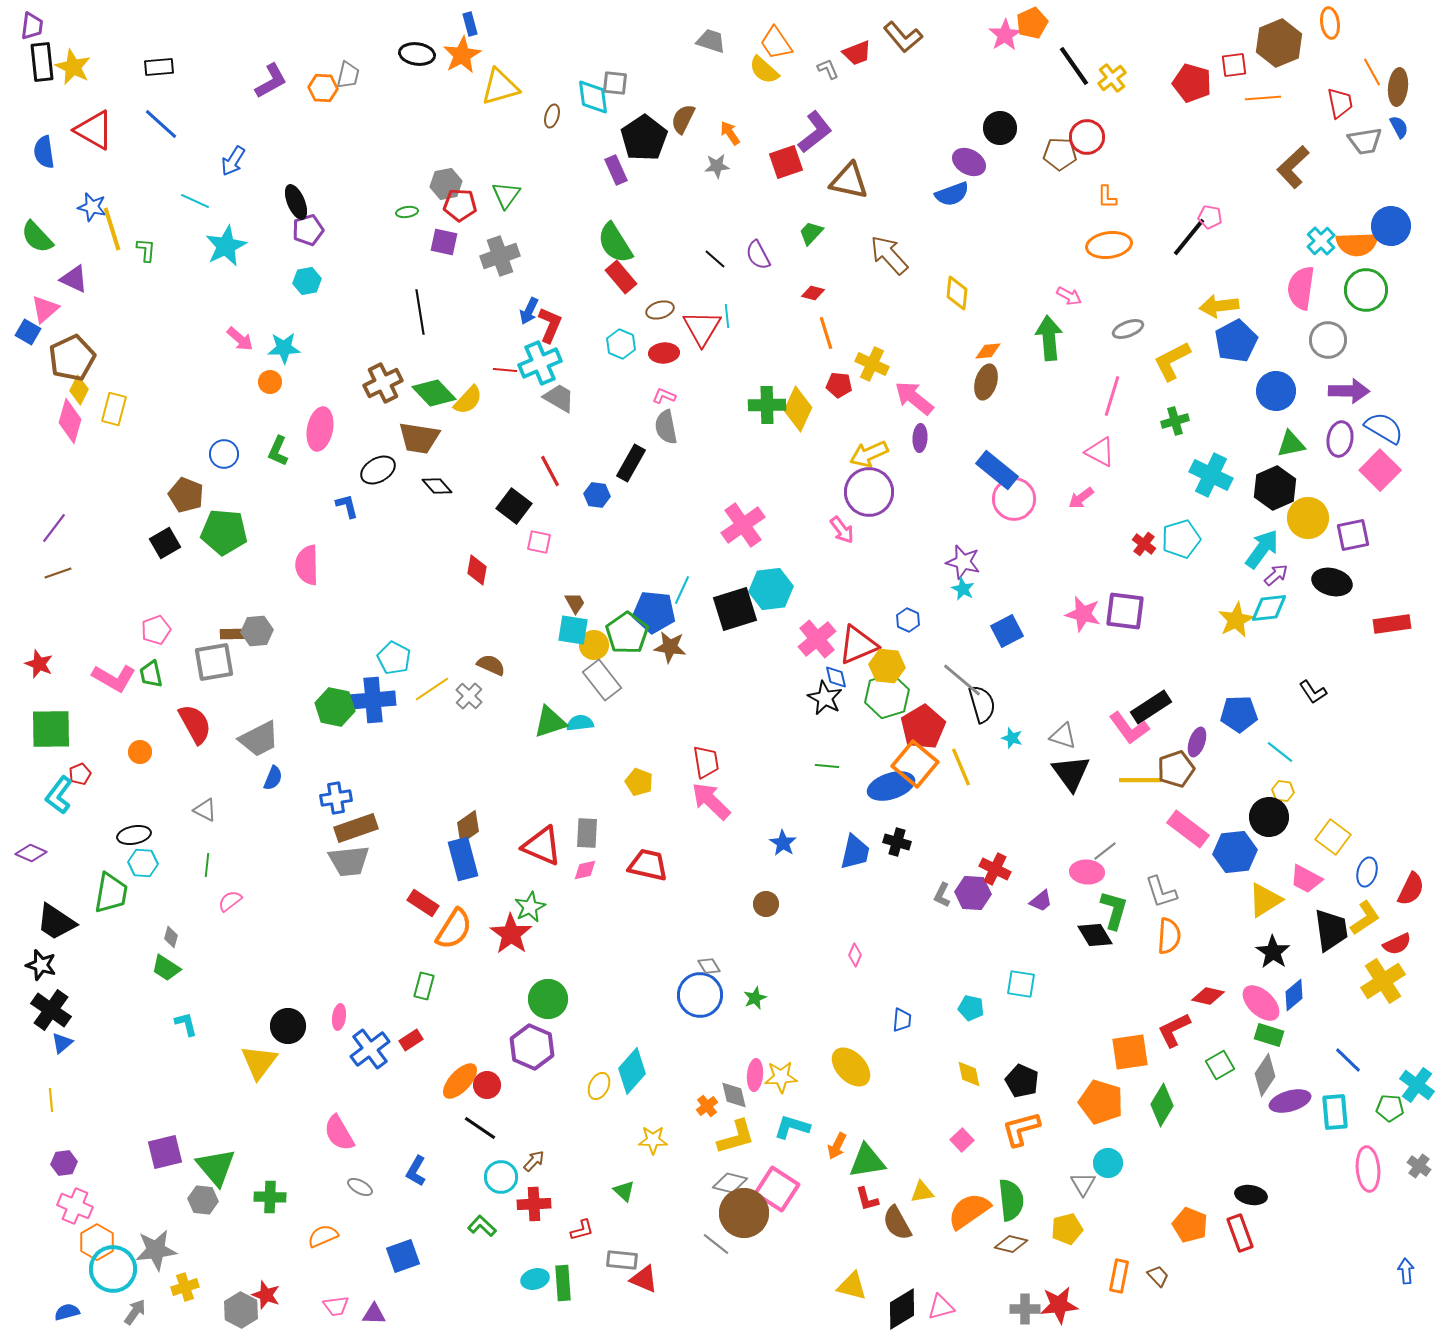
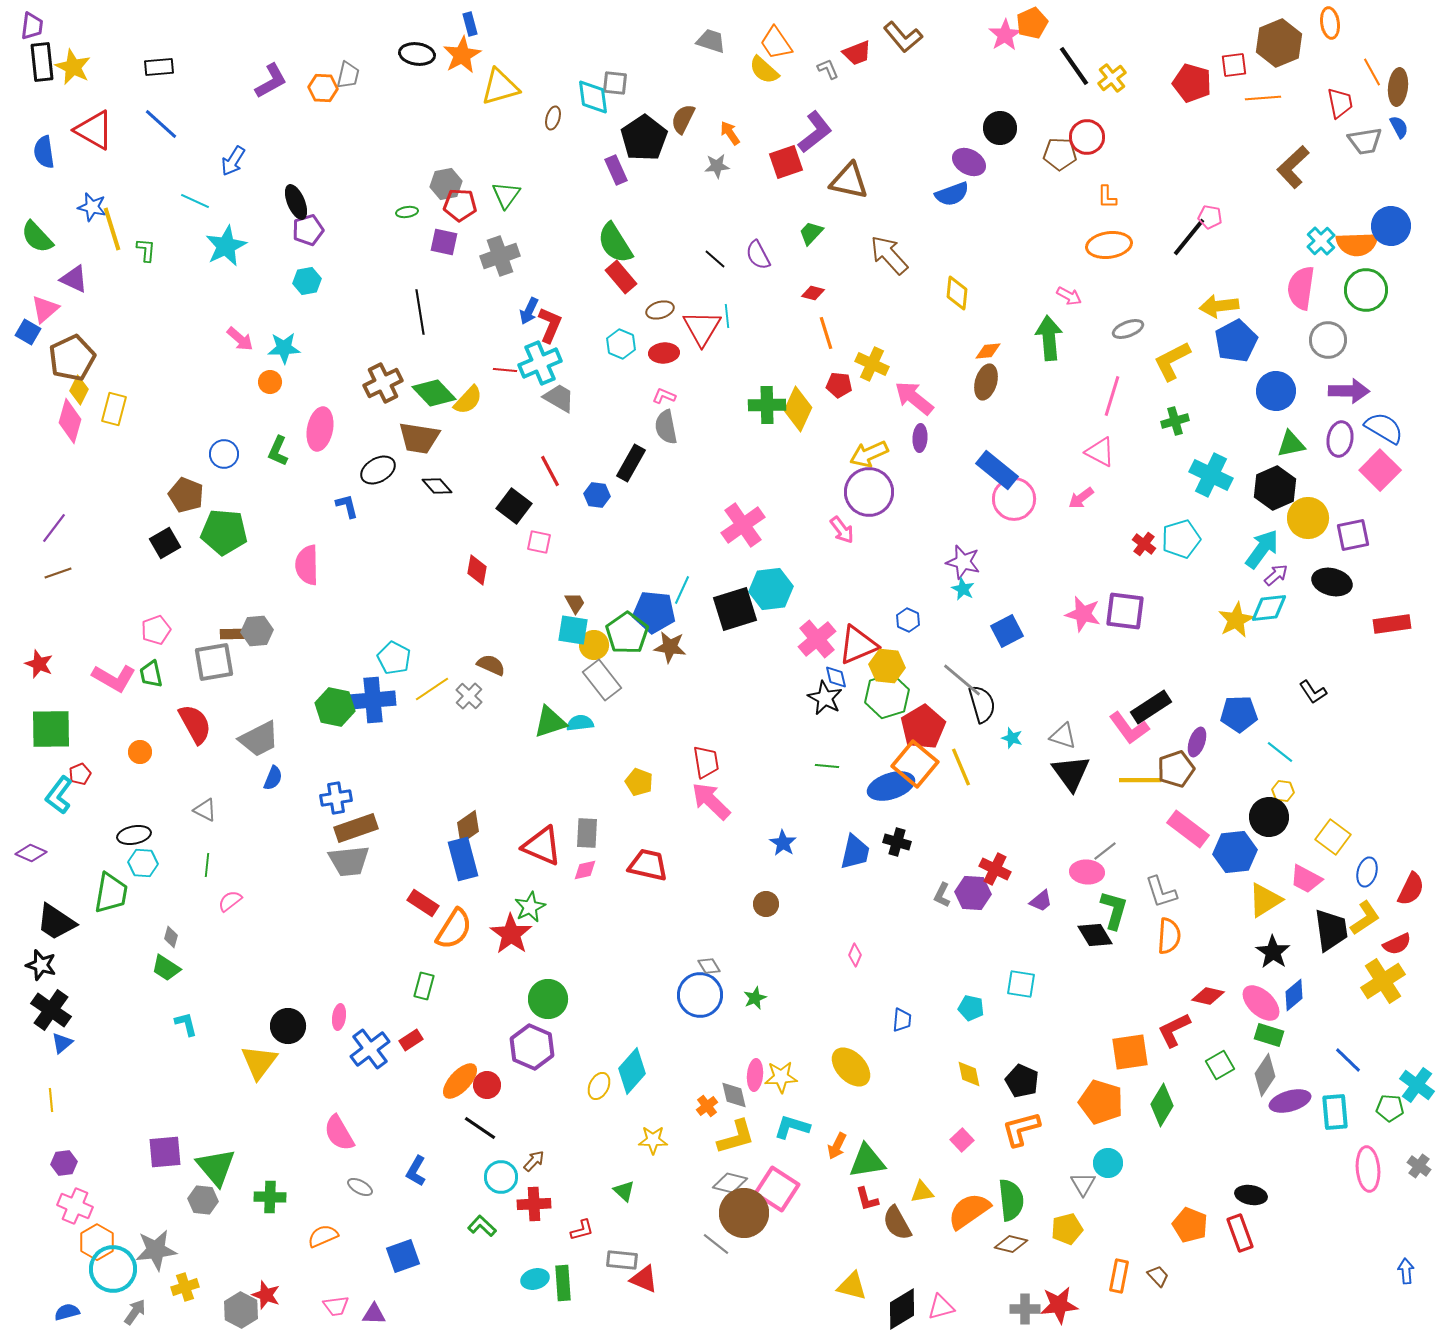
brown ellipse at (552, 116): moved 1 px right, 2 px down
purple square at (165, 1152): rotated 9 degrees clockwise
